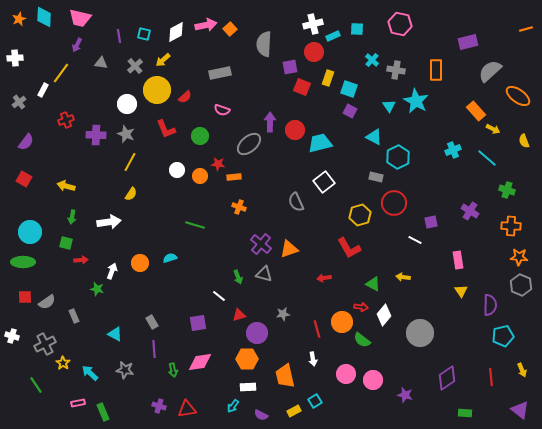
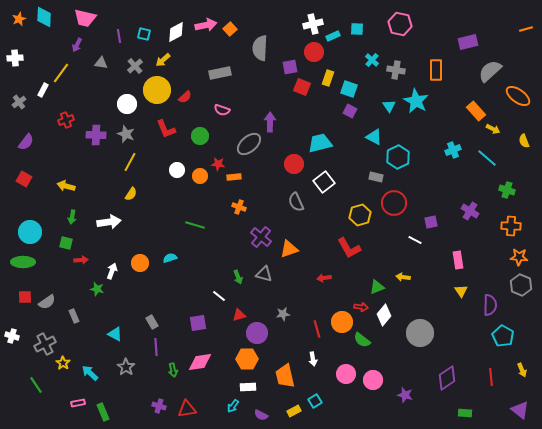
pink trapezoid at (80, 18): moved 5 px right
gray semicircle at (264, 44): moved 4 px left, 4 px down
red circle at (295, 130): moved 1 px left, 34 px down
purple cross at (261, 244): moved 7 px up
green triangle at (373, 284): moved 4 px right, 3 px down; rotated 49 degrees counterclockwise
cyan pentagon at (503, 336): rotated 30 degrees counterclockwise
purple line at (154, 349): moved 2 px right, 2 px up
gray star at (125, 370): moved 1 px right, 3 px up; rotated 24 degrees clockwise
